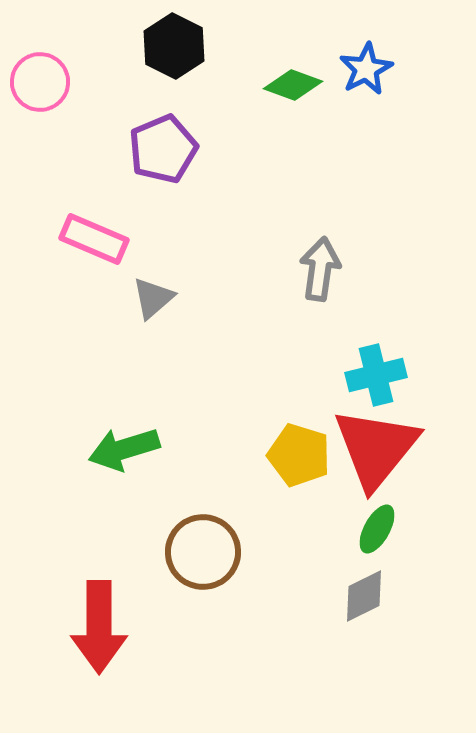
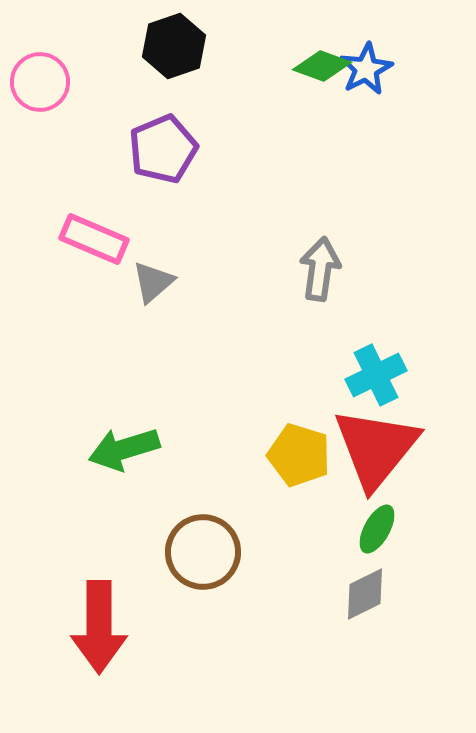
black hexagon: rotated 14 degrees clockwise
green diamond: moved 29 px right, 19 px up
gray triangle: moved 16 px up
cyan cross: rotated 12 degrees counterclockwise
gray diamond: moved 1 px right, 2 px up
